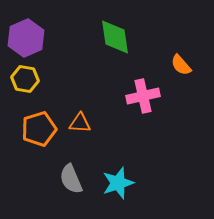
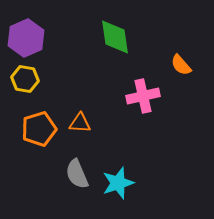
gray semicircle: moved 6 px right, 5 px up
